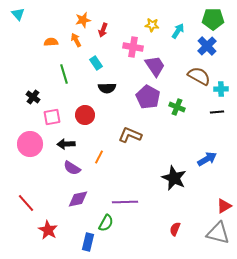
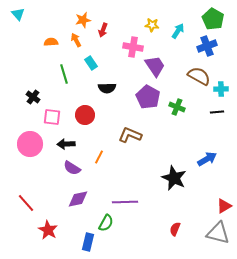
green pentagon: rotated 30 degrees clockwise
blue cross: rotated 24 degrees clockwise
cyan rectangle: moved 5 px left
pink square: rotated 18 degrees clockwise
